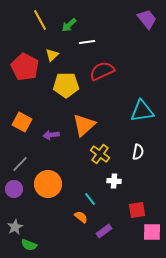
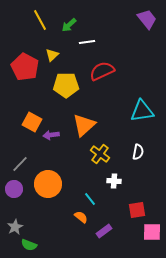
orange square: moved 10 px right
